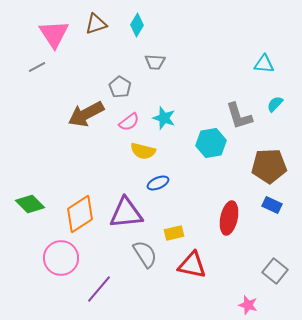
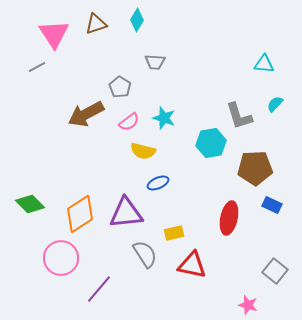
cyan diamond: moved 5 px up
brown pentagon: moved 14 px left, 2 px down
